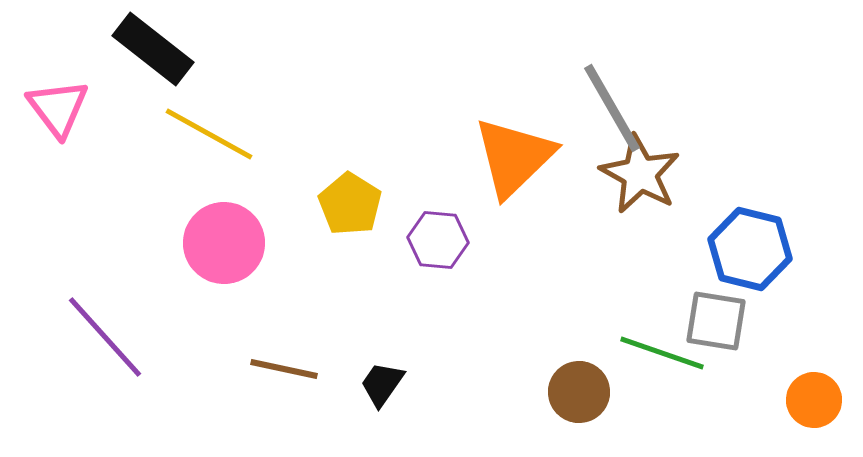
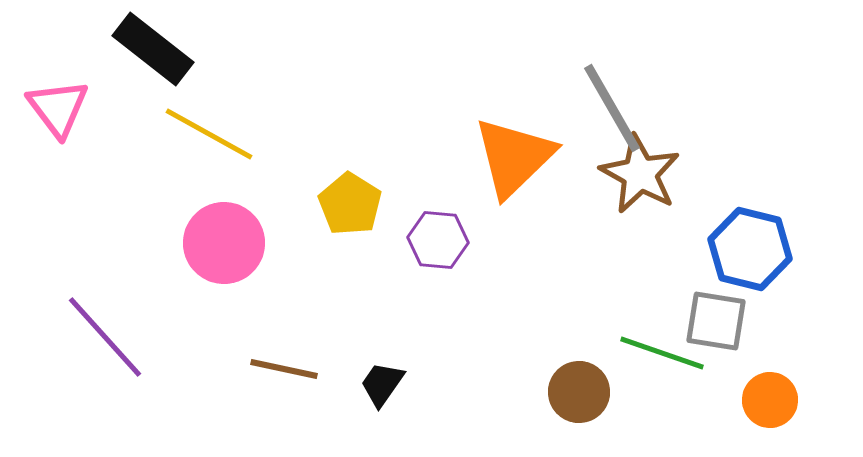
orange circle: moved 44 px left
